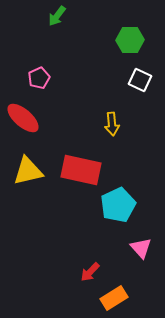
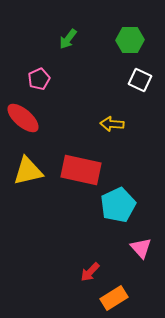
green arrow: moved 11 px right, 23 px down
pink pentagon: moved 1 px down
yellow arrow: rotated 100 degrees clockwise
